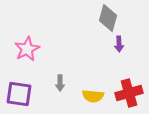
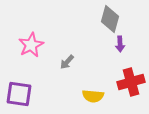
gray diamond: moved 2 px right, 1 px down
purple arrow: moved 1 px right
pink star: moved 4 px right, 4 px up
gray arrow: moved 7 px right, 21 px up; rotated 42 degrees clockwise
red cross: moved 2 px right, 11 px up
